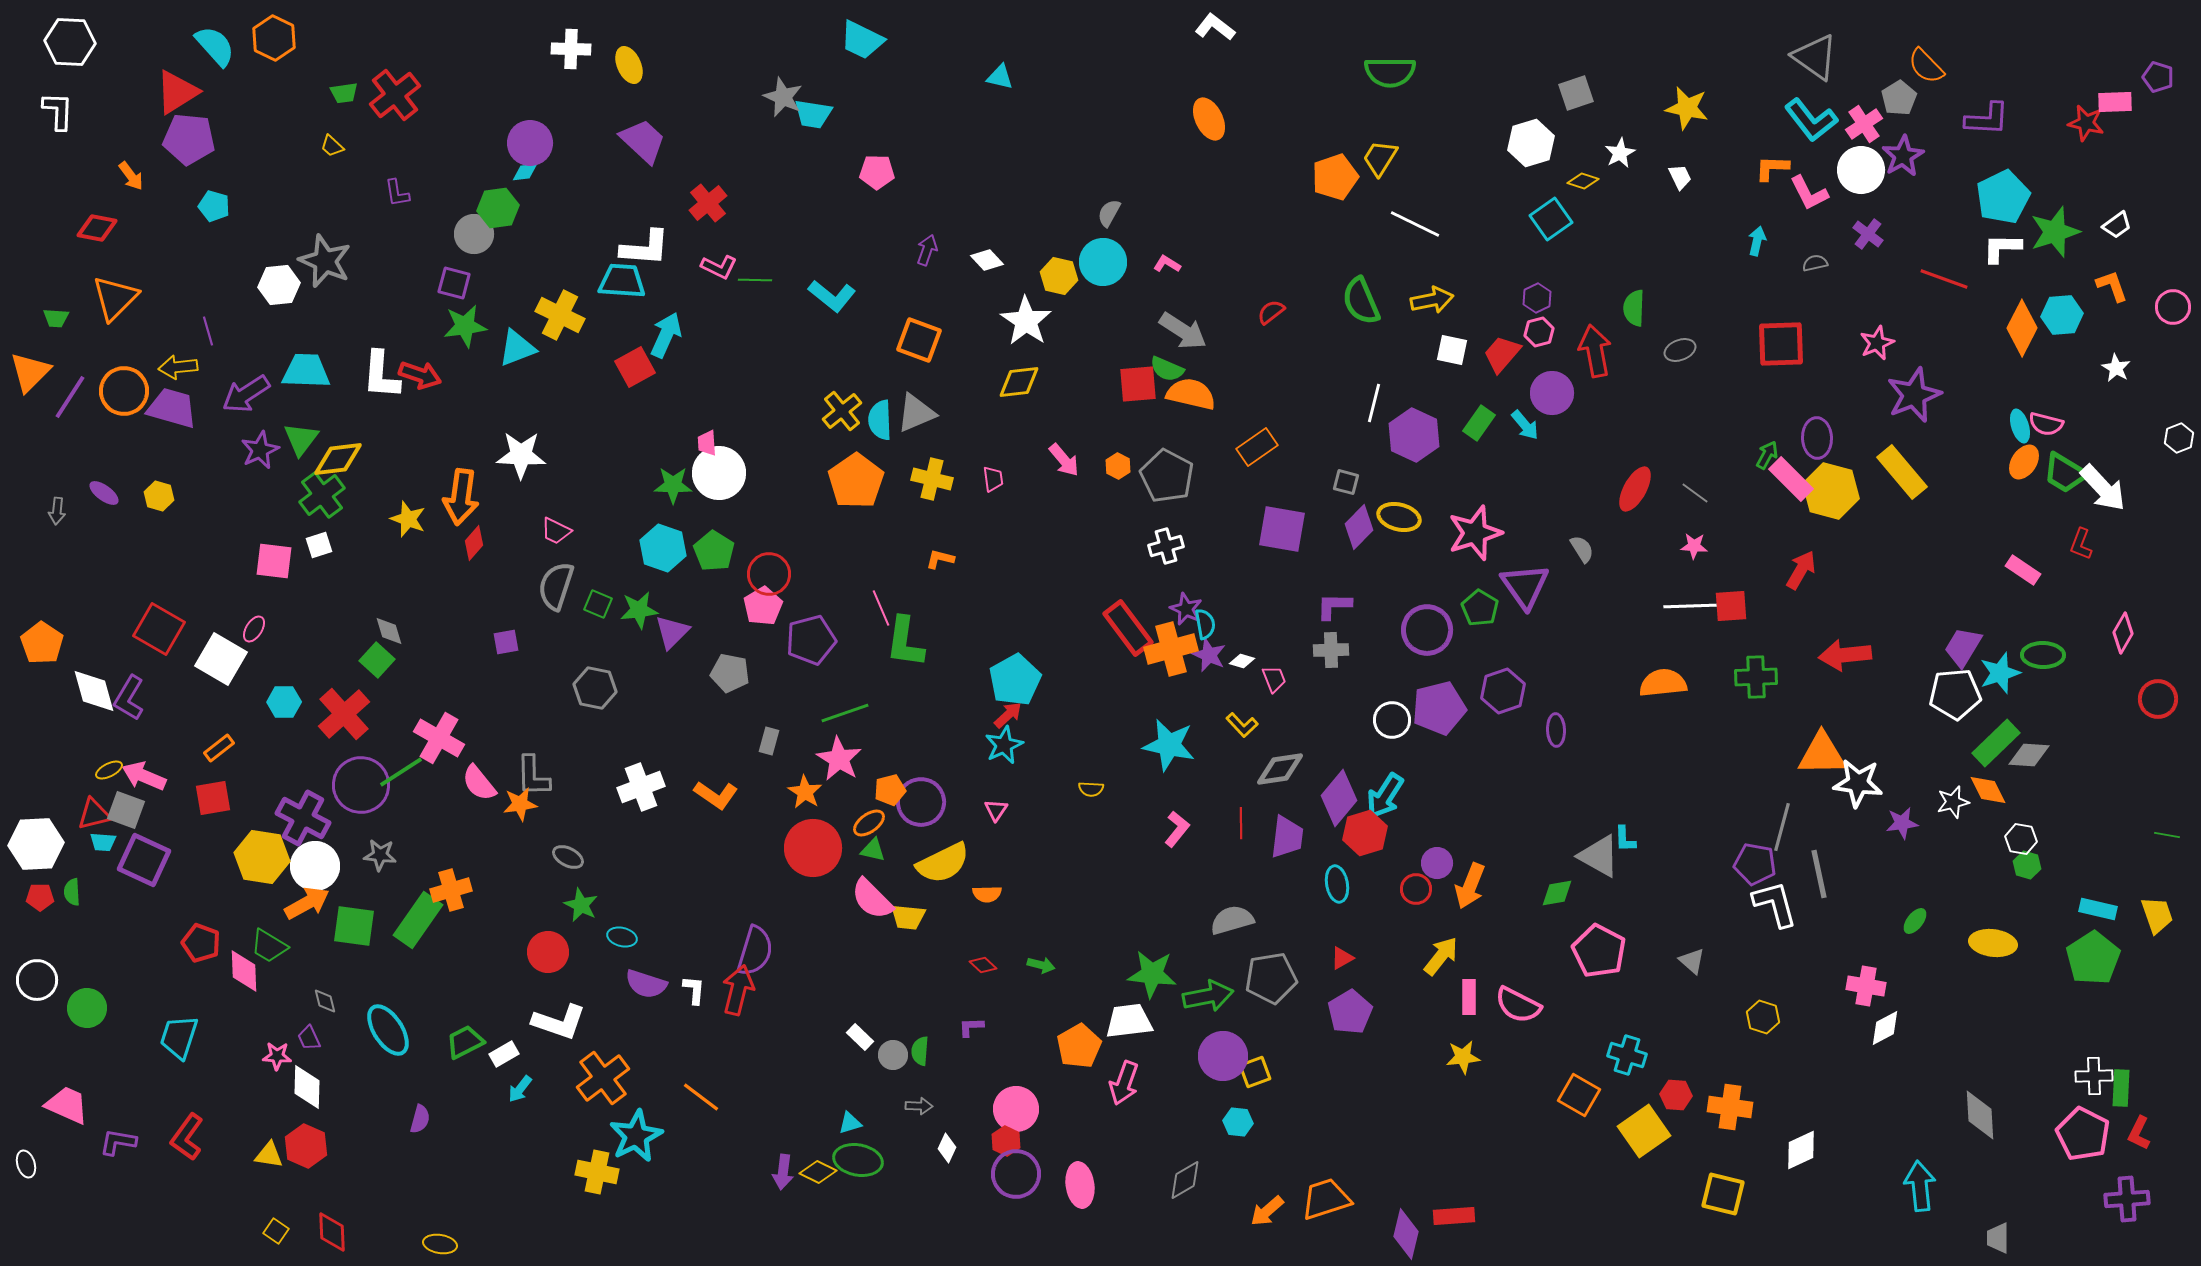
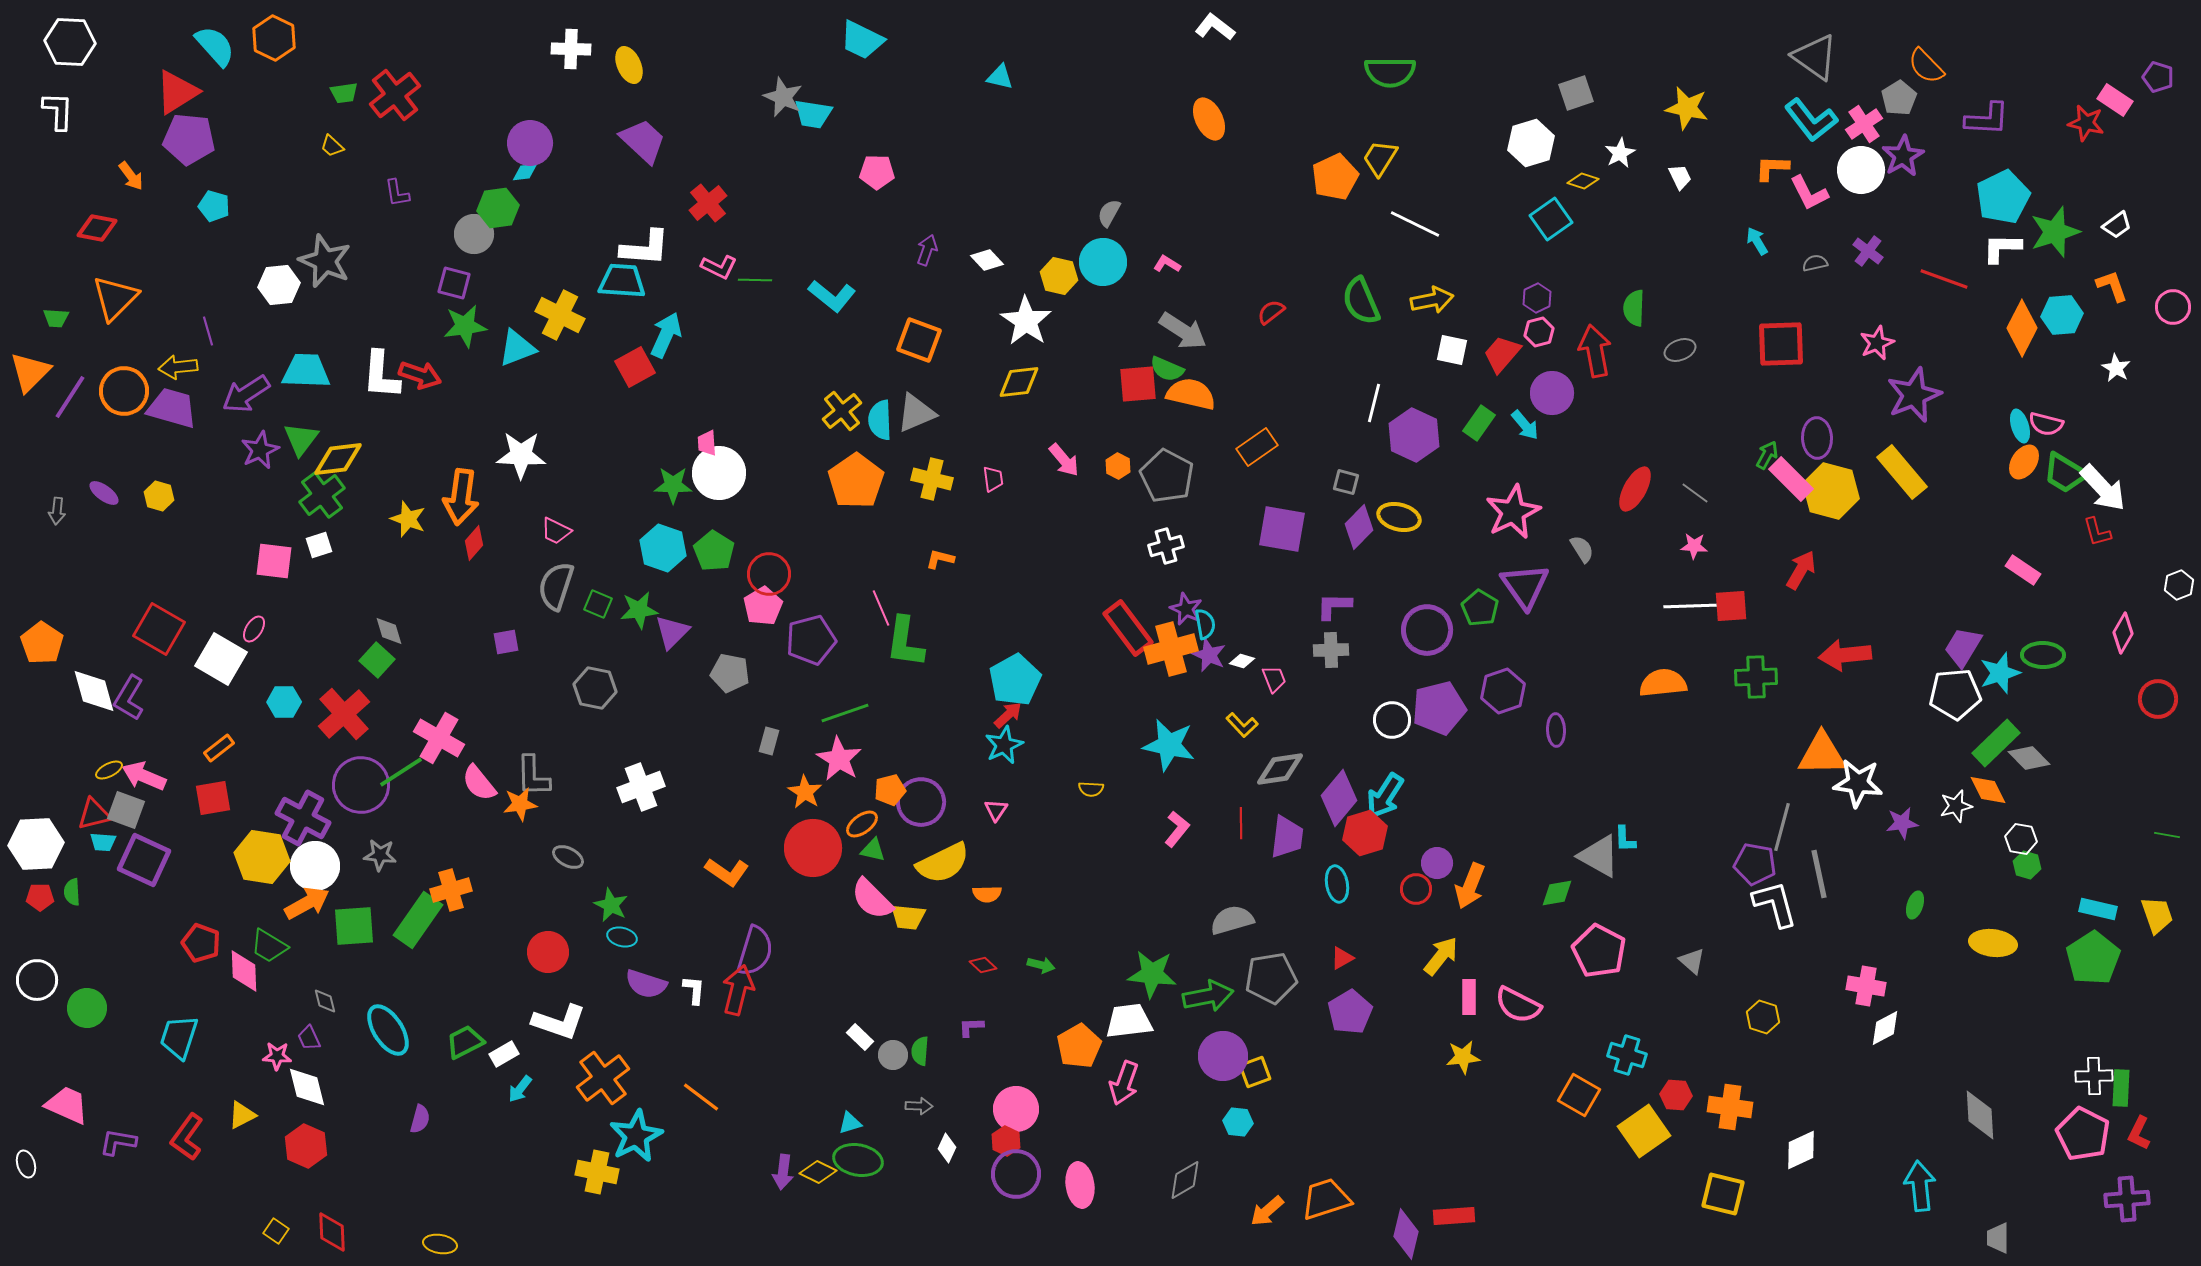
pink rectangle at (2115, 102): moved 2 px up; rotated 36 degrees clockwise
orange pentagon at (1335, 177): rotated 6 degrees counterclockwise
purple cross at (1868, 234): moved 17 px down
cyan arrow at (1757, 241): rotated 44 degrees counterclockwise
white hexagon at (2179, 438): moved 147 px down
pink star at (1475, 533): moved 38 px right, 21 px up; rotated 8 degrees counterclockwise
red L-shape at (2081, 544): moved 16 px right, 12 px up; rotated 36 degrees counterclockwise
gray diamond at (2029, 755): moved 3 px down; rotated 42 degrees clockwise
orange L-shape at (716, 795): moved 11 px right, 77 px down
white star at (1953, 802): moved 3 px right, 4 px down
orange ellipse at (869, 823): moved 7 px left, 1 px down
green star at (581, 905): moved 30 px right
green ellipse at (1915, 921): moved 16 px up; rotated 20 degrees counterclockwise
green square at (354, 926): rotated 12 degrees counterclockwise
white diamond at (307, 1087): rotated 15 degrees counterclockwise
yellow triangle at (269, 1155): moved 27 px left, 40 px up; rotated 36 degrees counterclockwise
